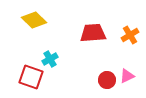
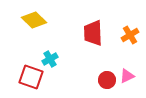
red trapezoid: rotated 88 degrees counterclockwise
